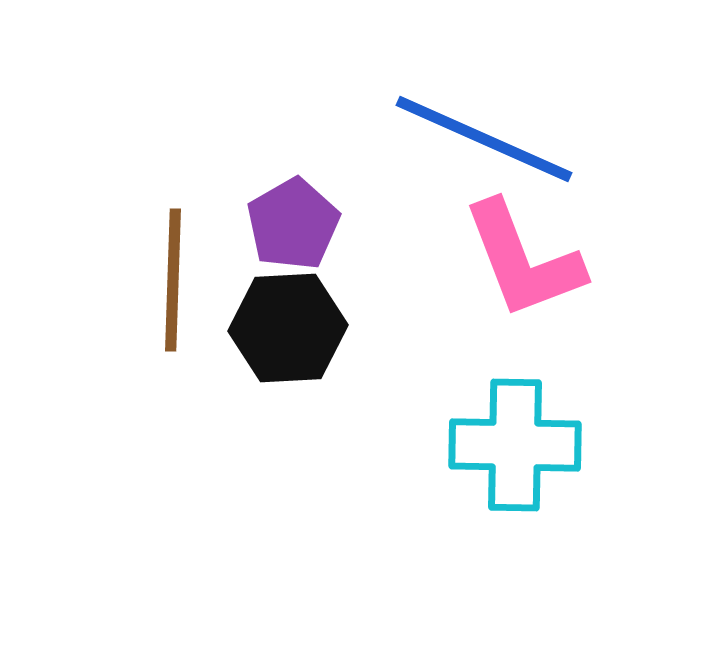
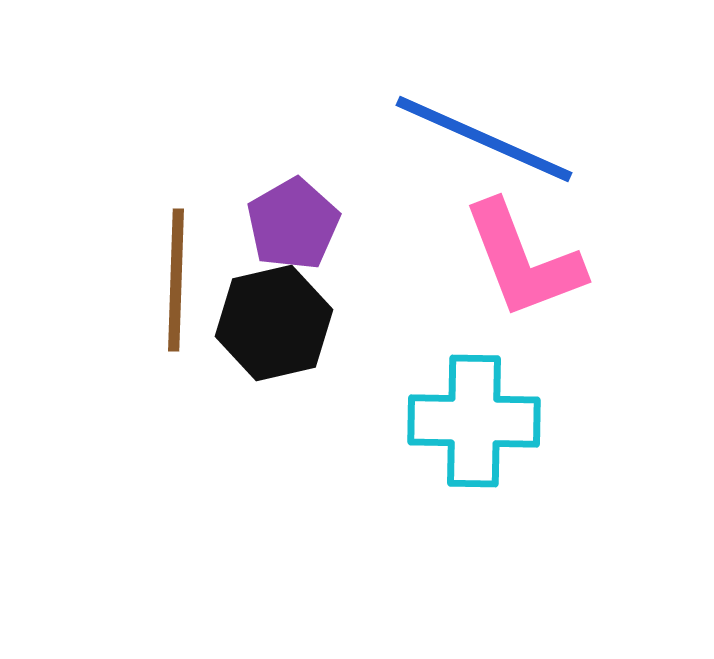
brown line: moved 3 px right
black hexagon: moved 14 px left, 5 px up; rotated 10 degrees counterclockwise
cyan cross: moved 41 px left, 24 px up
